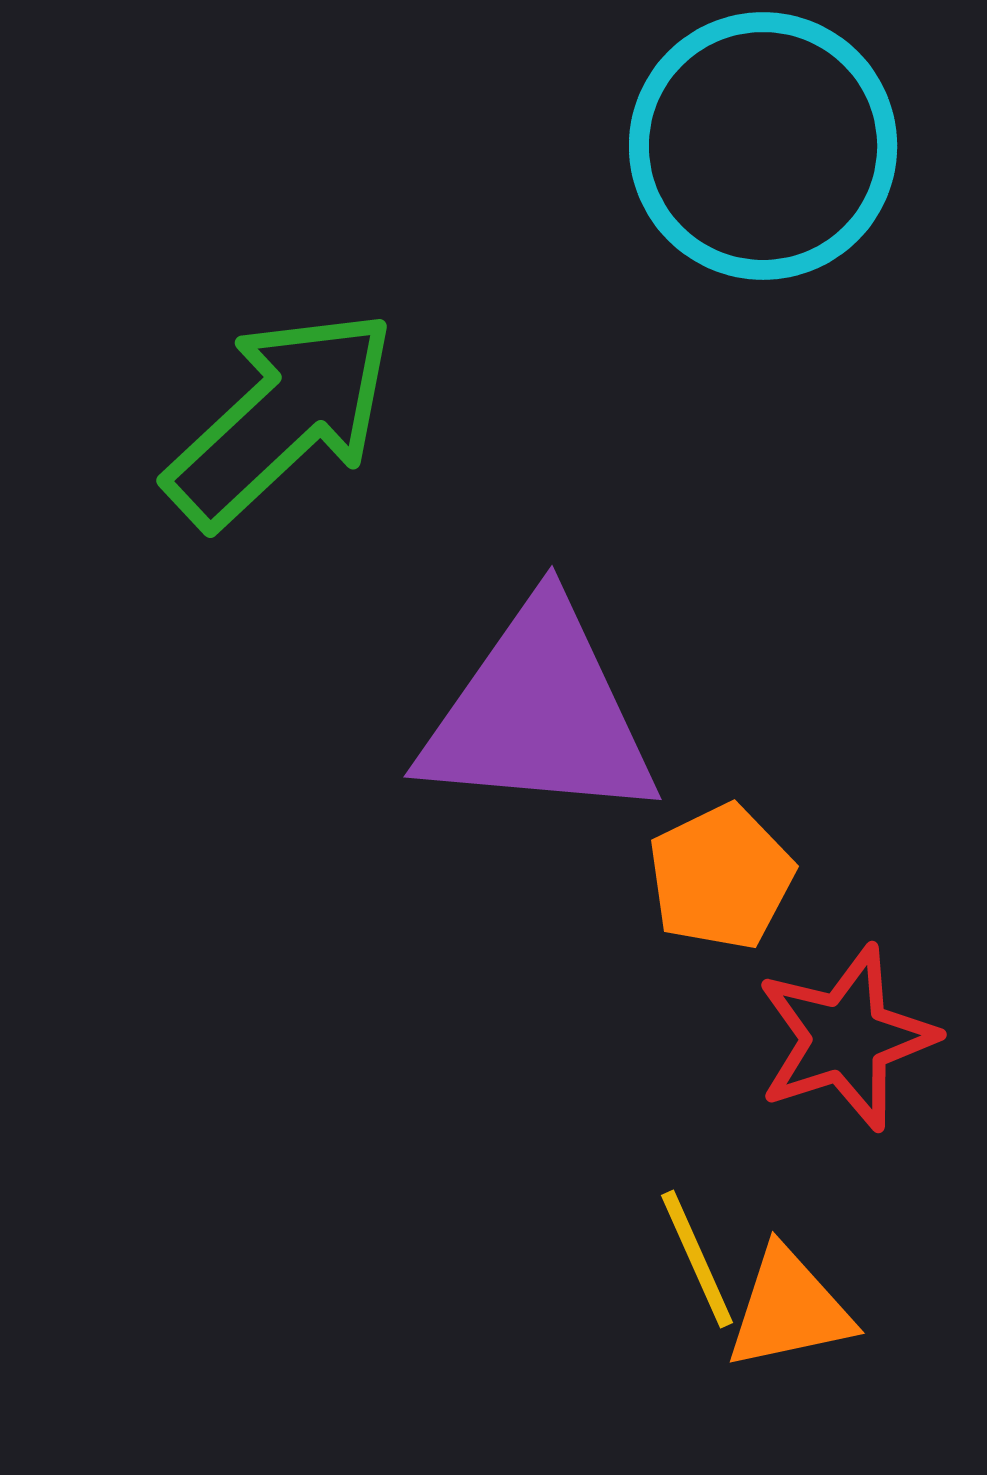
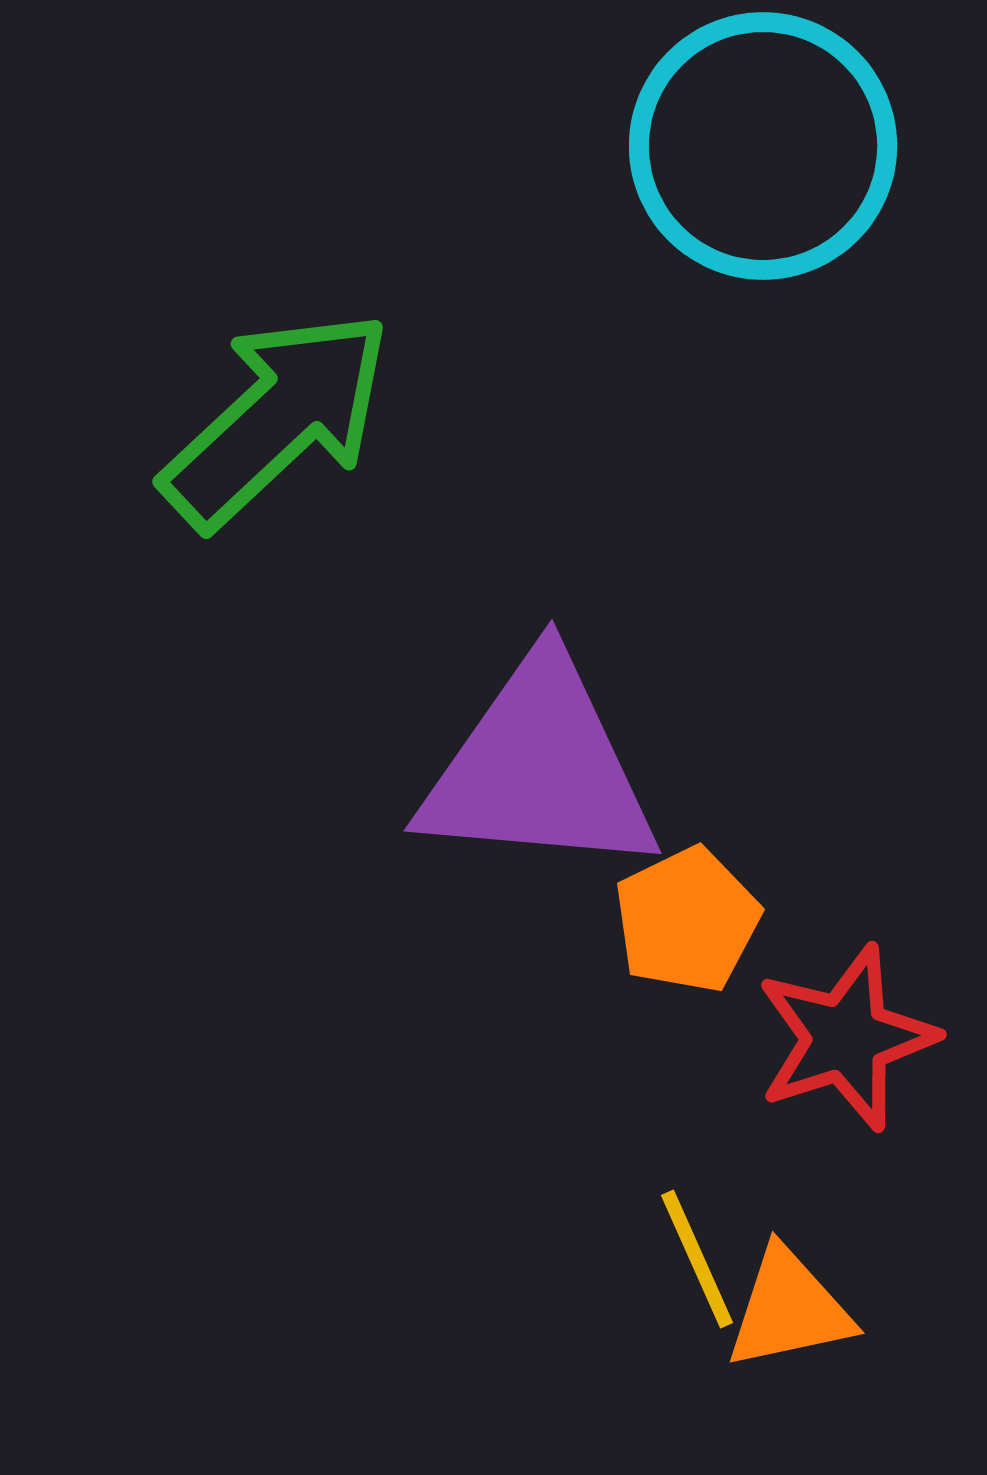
green arrow: moved 4 px left, 1 px down
purple triangle: moved 54 px down
orange pentagon: moved 34 px left, 43 px down
